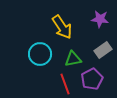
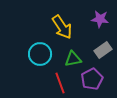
red line: moved 5 px left, 1 px up
